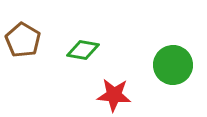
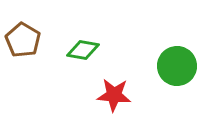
green circle: moved 4 px right, 1 px down
